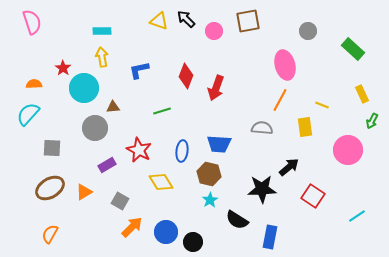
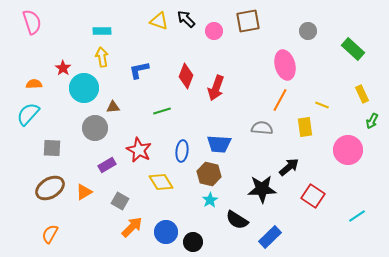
blue rectangle at (270, 237): rotated 35 degrees clockwise
